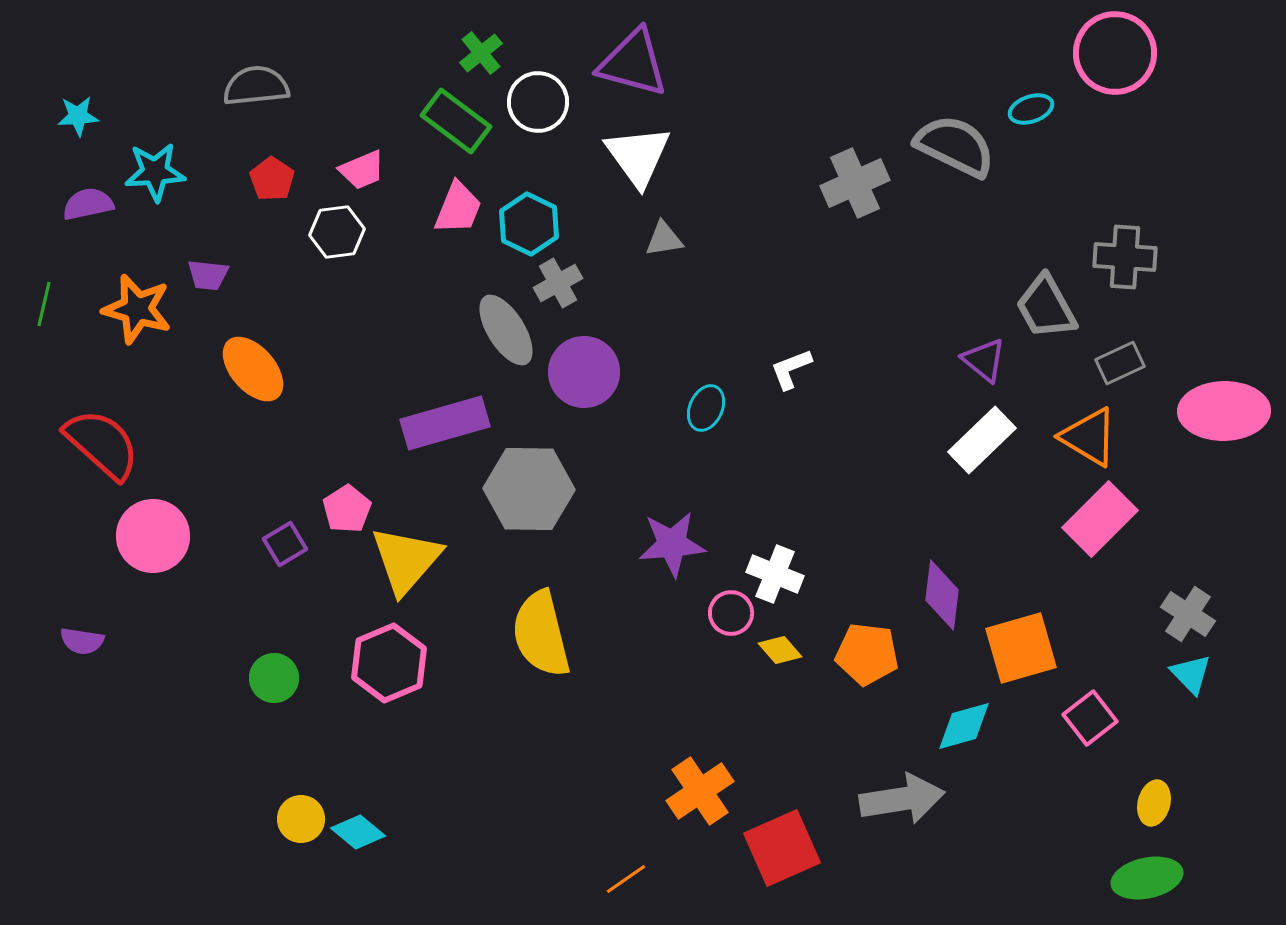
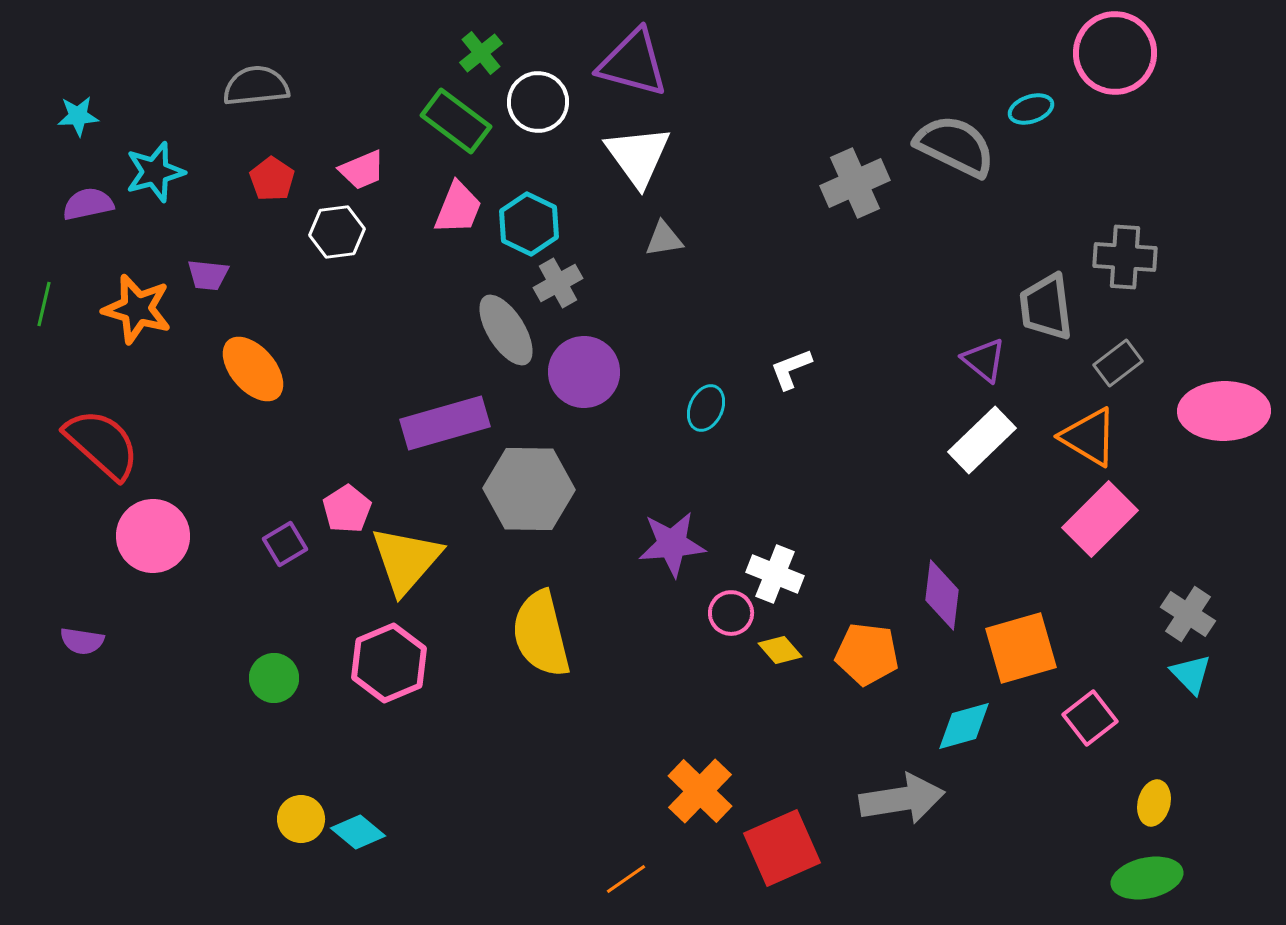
cyan star at (155, 172): rotated 12 degrees counterclockwise
gray trapezoid at (1046, 307): rotated 22 degrees clockwise
gray rectangle at (1120, 363): moved 2 px left; rotated 12 degrees counterclockwise
orange cross at (700, 791): rotated 12 degrees counterclockwise
